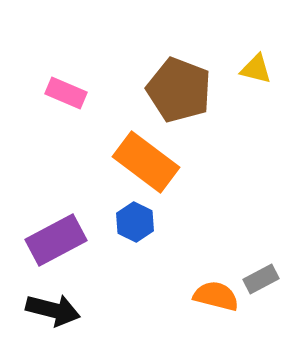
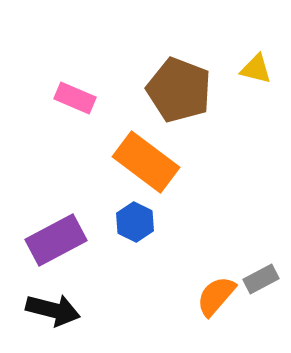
pink rectangle: moved 9 px right, 5 px down
orange semicircle: rotated 63 degrees counterclockwise
